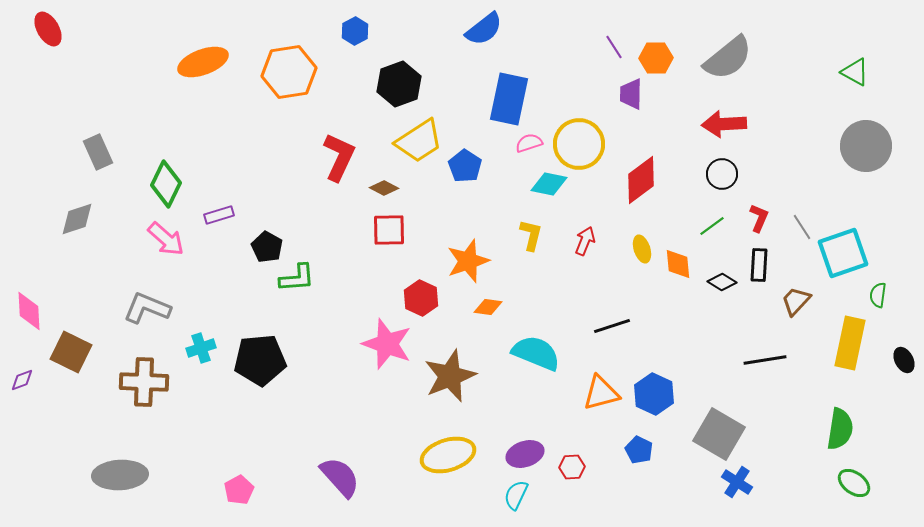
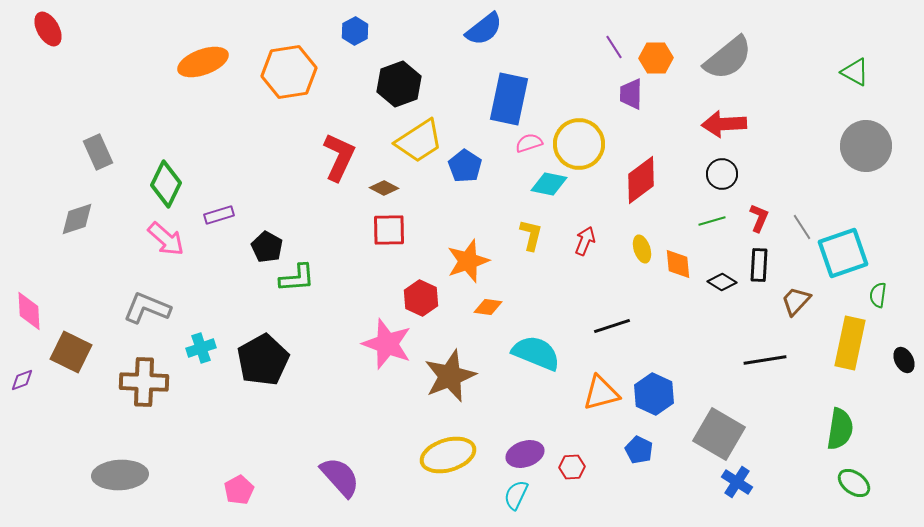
green line at (712, 226): moved 5 px up; rotated 20 degrees clockwise
black pentagon at (260, 360): moved 3 px right; rotated 24 degrees counterclockwise
